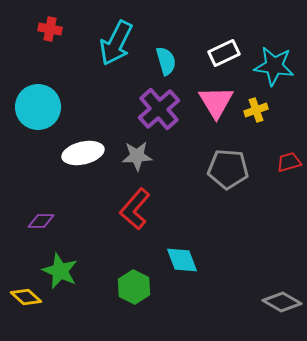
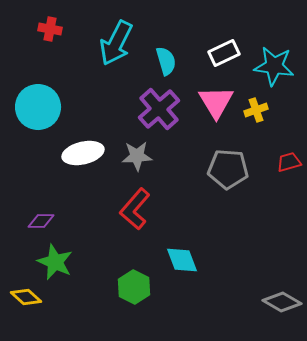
green star: moved 5 px left, 9 px up
